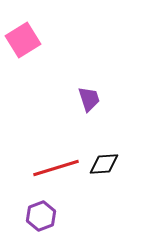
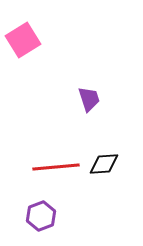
red line: moved 1 px up; rotated 12 degrees clockwise
